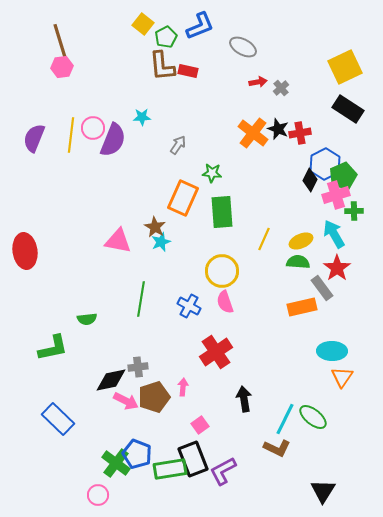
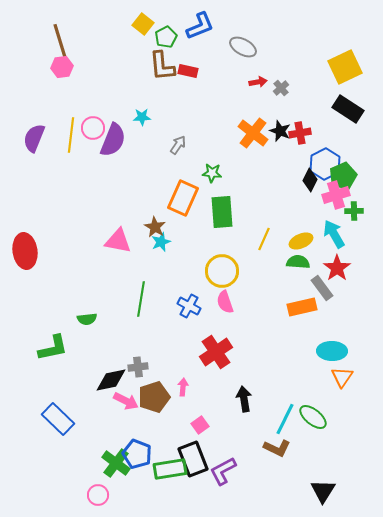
black star at (278, 129): moved 2 px right, 2 px down
